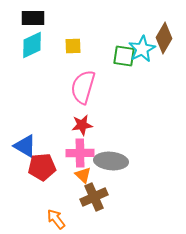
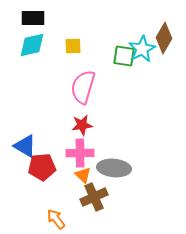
cyan diamond: rotated 12 degrees clockwise
gray ellipse: moved 3 px right, 7 px down
